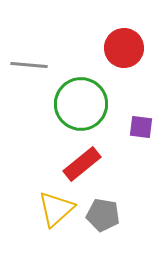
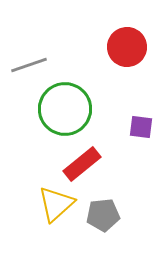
red circle: moved 3 px right, 1 px up
gray line: rotated 24 degrees counterclockwise
green circle: moved 16 px left, 5 px down
yellow triangle: moved 5 px up
gray pentagon: rotated 16 degrees counterclockwise
